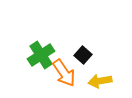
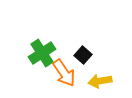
green cross: moved 1 px right, 2 px up
